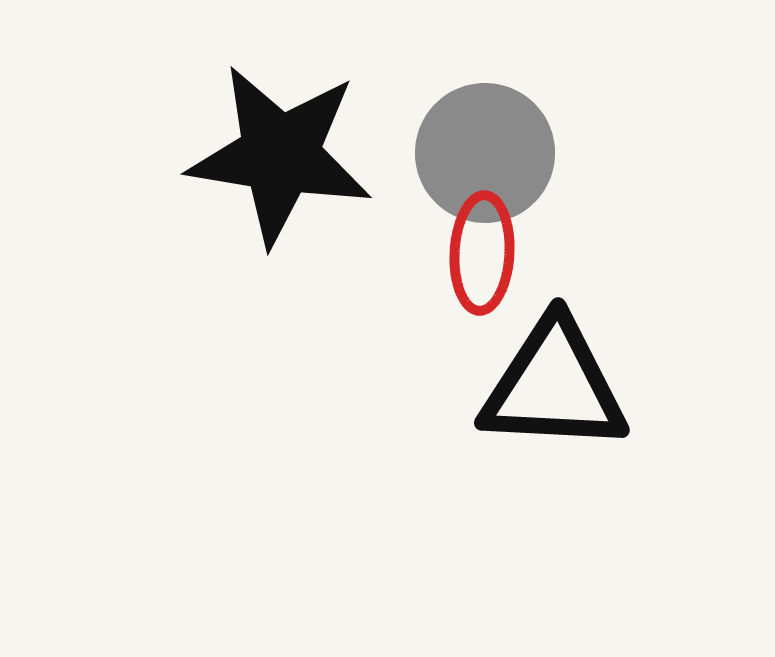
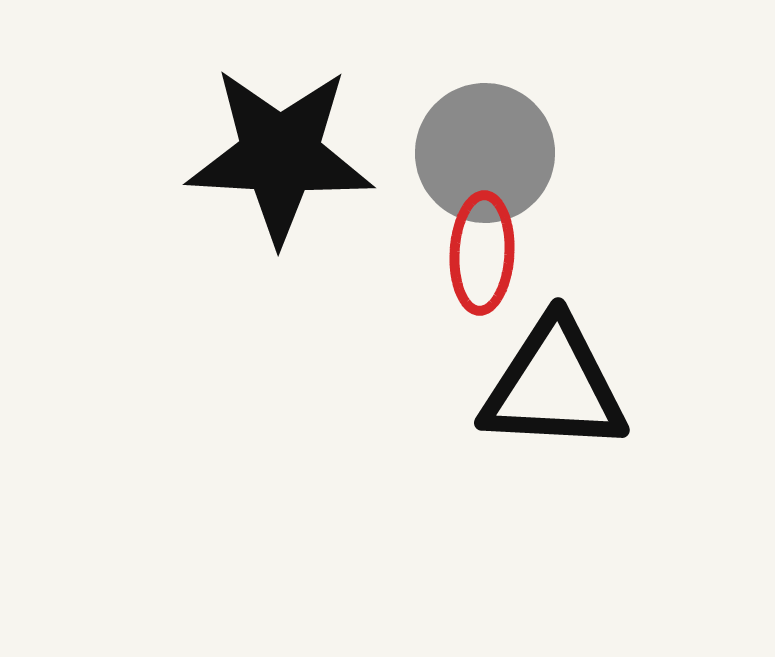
black star: rotated 6 degrees counterclockwise
